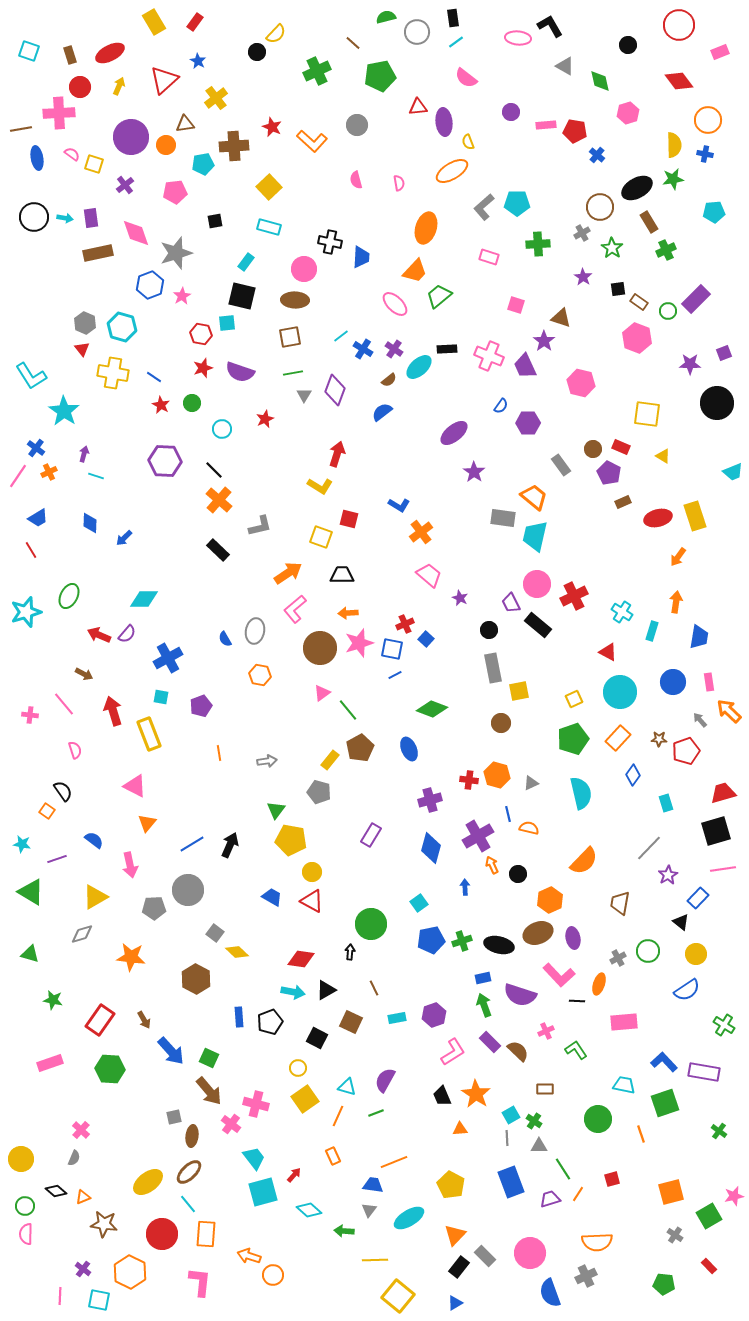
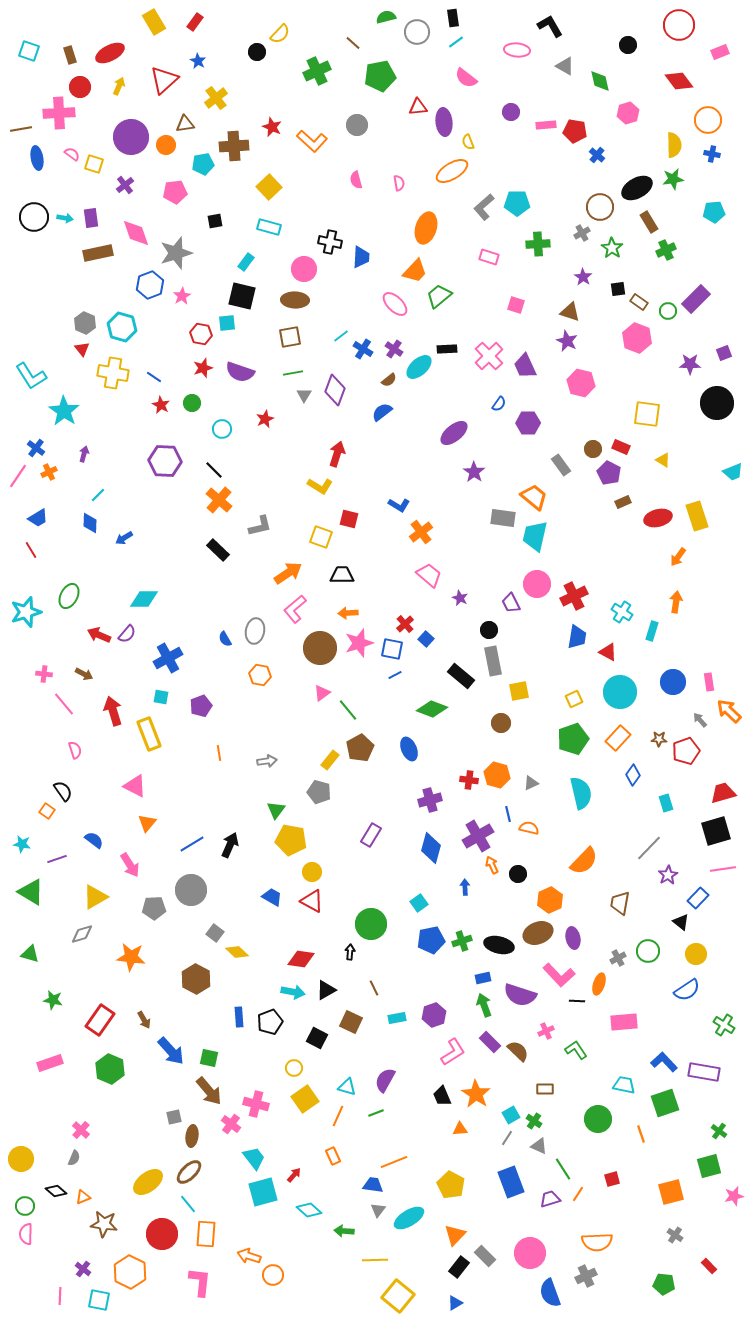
yellow semicircle at (276, 34): moved 4 px right
pink ellipse at (518, 38): moved 1 px left, 12 px down
blue cross at (705, 154): moved 7 px right
brown triangle at (561, 318): moved 9 px right, 6 px up
purple star at (544, 341): moved 23 px right; rotated 10 degrees counterclockwise
pink cross at (489, 356): rotated 24 degrees clockwise
blue semicircle at (501, 406): moved 2 px left, 2 px up
yellow triangle at (663, 456): moved 4 px down
cyan line at (96, 476): moved 2 px right, 19 px down; rotated 63 degrees counterclockwise
yellow rectangle at (695, 516): moved 2 px right
blue arrow at (124, 538): rotated 12 degrees clockwise
red cross at (405, 624): rotated 18 degrees counterclockwise
black rectangle at (538, 625): moved 77 px left, 51 px down
blue trapezoid at (699, 637): moved 122 px left
gray rectangle at (493, 668): moved 7 px up
pink cross at (30, 715): moved 14 px right, 41 px up
pink arrow at (130, 865): rotated 20 degrees counterclockwise
gray circle at (188, 890): moved 3 px right
green square at (209, 1058): rotated 12 degrees counterclockwise
yellow circle at (298, 1068): moved 4 px left
green hexagon at (110, 1069): rotated 20 degrees clockwise
gray line at (507, 1138): rotated 35 degrees clockwise
gray triangle at (539, 1146): rotated 24 degrees clockwise
gray triangle at (369, 1210): moved 9 px right
green square at (709, 1216): moved 50 px up; rotated 15 degrees clockwise
